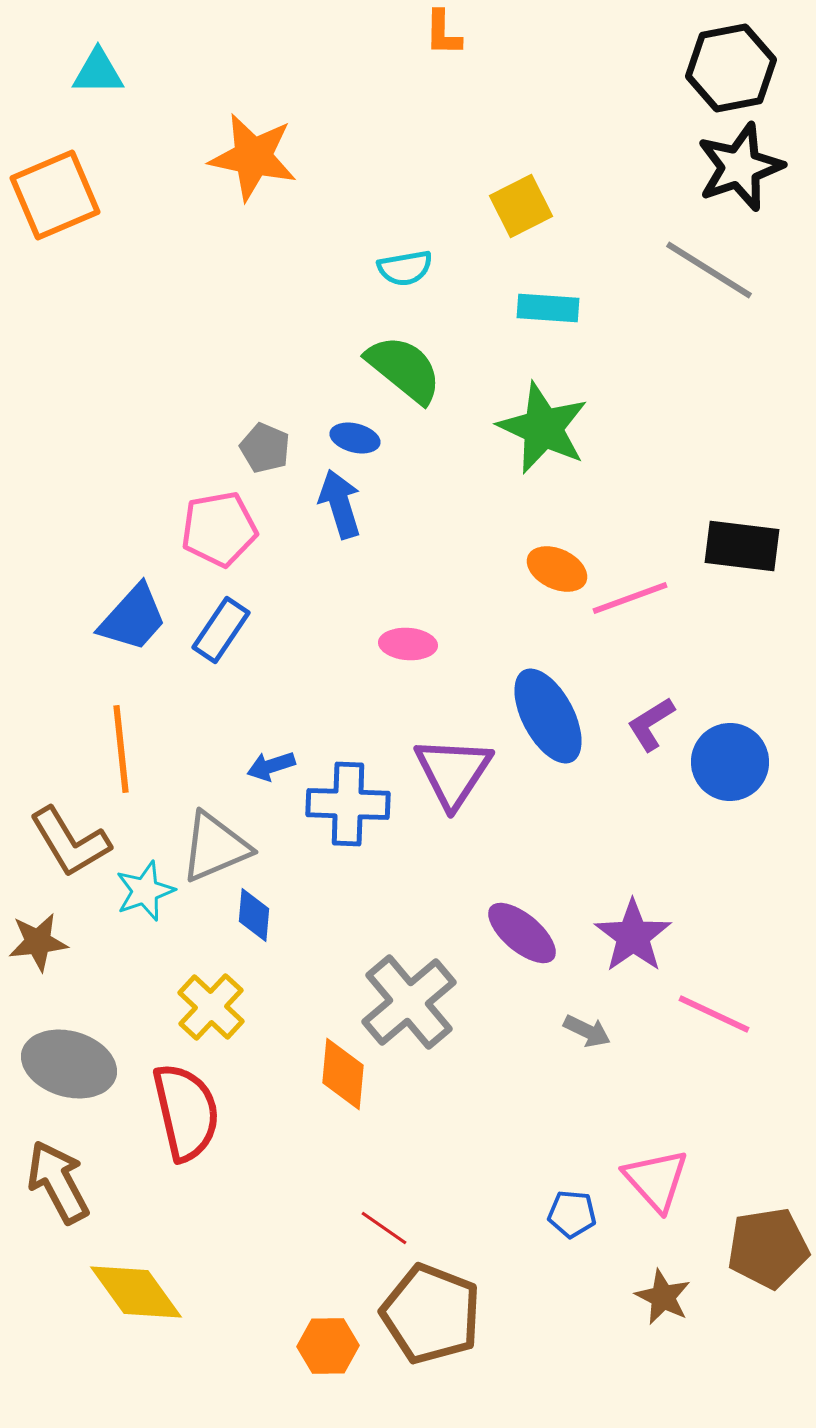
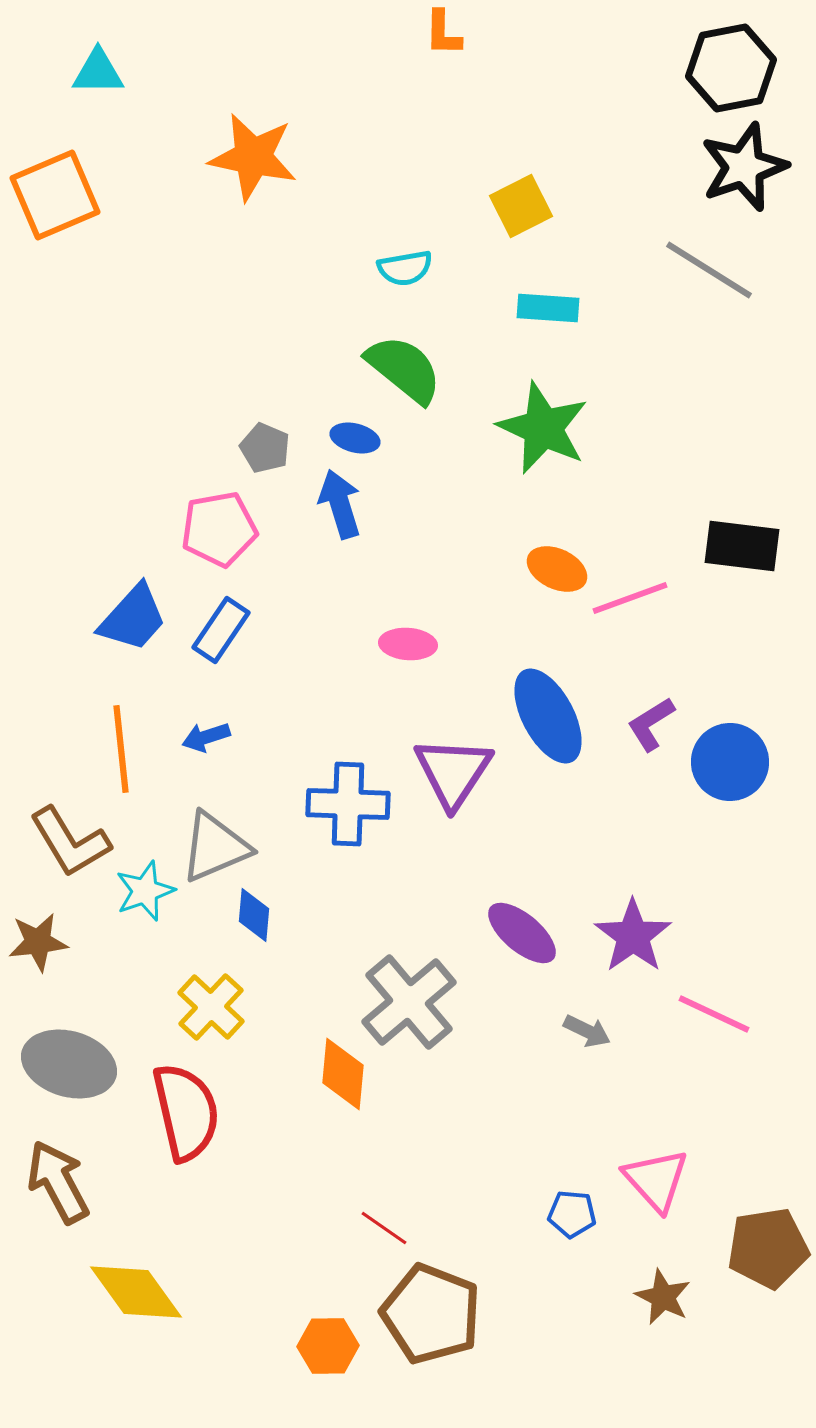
black star at (740, 167): moved 4 px right
blue arrow at (271, 766): moved 65 px left, 29 px up
